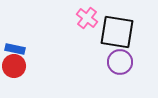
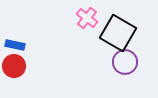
black square: moved 1 px right, 1 px down; rotated 21 degrees clockwise
blue rectangle: moved 4 px up
purple circle: moved 5 px right
